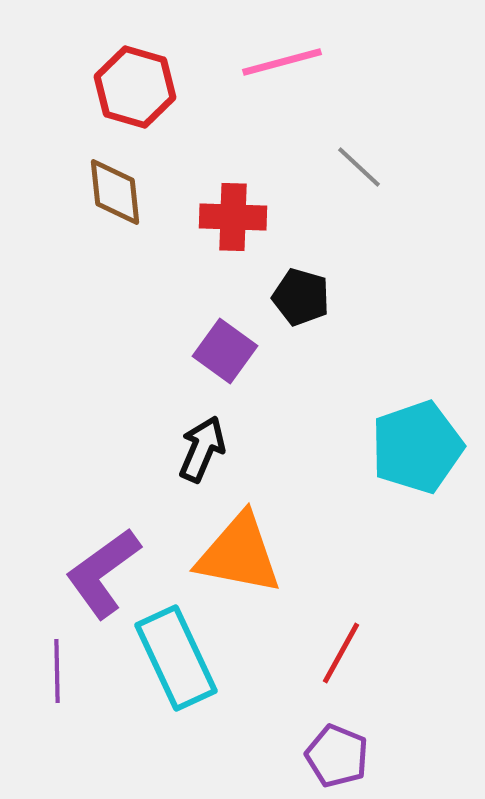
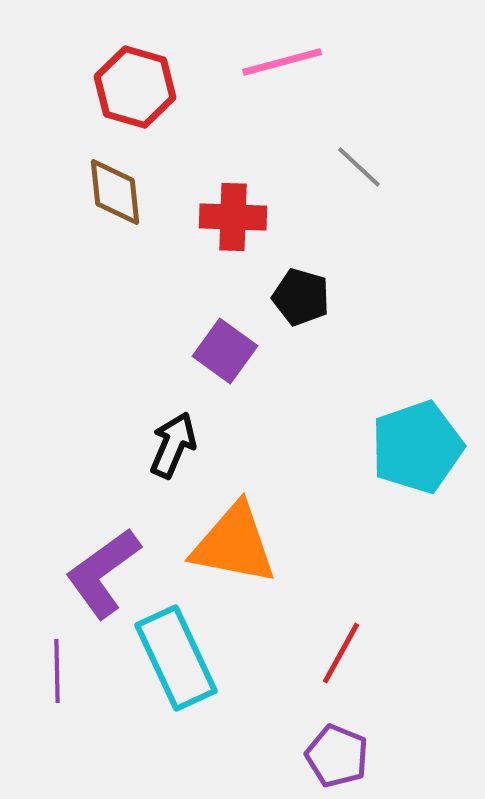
black arrow: moved 29 px left, 4 px up
orange triangle: moved 5 px left, 10 px up
